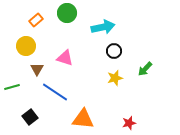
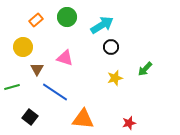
green circle: moved 4 px down
cyan arrow: moved 1 px left, 2 px up; rotated 20 degrees counterclockwise
yellow circle: moved 3 px left, 1 px down
black circle: moved 3 px left, 4 px up
black square: rotated 14 degrees counterclockwise
